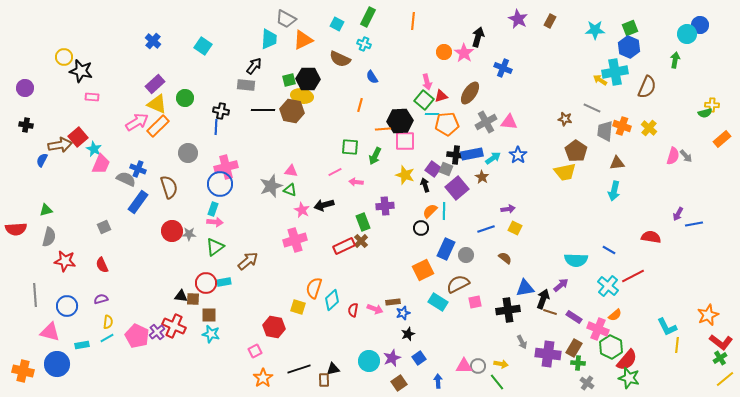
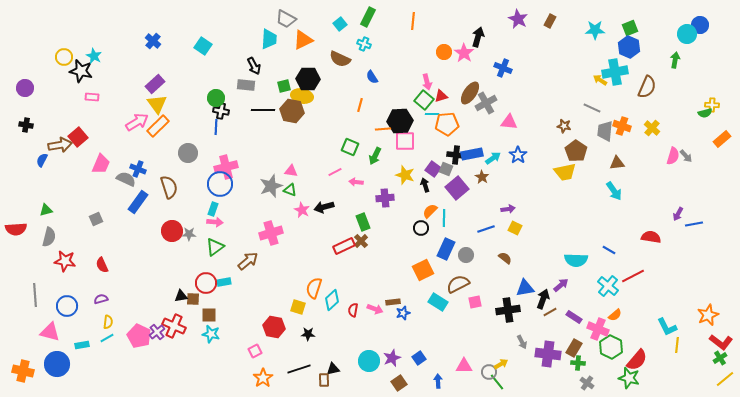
cyan square at (337, 24): moved 3 px right; rotated 24 degrees clockwise
black arrow at (254, 66): rotated 114 degrees clockwise
green square at (289, 80): moved 5 px left, 6 px down
green circle at (185, 98): moved 31 px right
yellow triangle at (157, 104): rotated 30 degrees clockwise
brown star at (565, 119): moved 1 px left, 7 px down
gray cross at (486, 122): moved 19 px up
yellow cross at (649, 128): moved 3 px right
green square at (350, 147): rotated 18 degrees clockwise
cyan star at (94, 149): moved 93 px up
cyan arrow at (614, 191): rotated 48 degrees counterclockwise
black arrow at (324, 205): moved 2 px down
purple cross at (385, 206): moved 8 px up
cyan line at (444, 211): moved 7 px down
gray square at (104, 227): moved 8 px left, 8 px up
pink cross at (295, 240): moved 24 px left, 7 px up
black triangle at (181, 296): rotated 16 degrees counterclockwise
brown line at (550, 312): rotated 48 degrees counterclockwise
black star at (408, 334): moved 100 px left; rotated 24 degrees clockwise
pink pentagon at (137, 336): moved 2 px right
red semicircle at (627, 360): moved 10 px right
yellow arrow at (501, 364): rotated 40 degrees counterclockwise
gray circle at (478, 366): moved 11 px right, 6 px down
